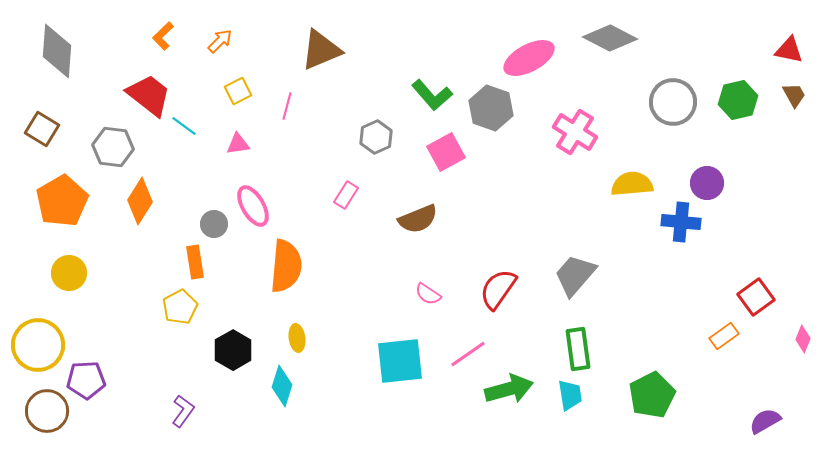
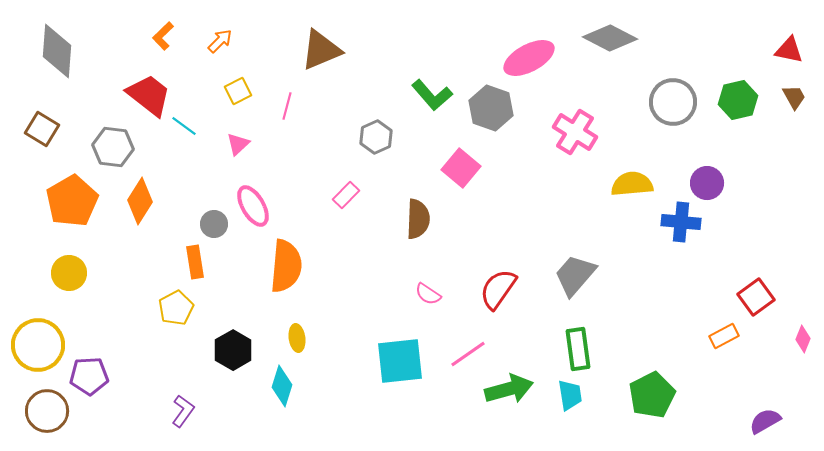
brown trapezoid at (794, 95): moved 2 px down
pink triangle at (238, 144): rotated 35 degrees counterclockwise
pink square at (446, 152): moved 15 px right, 16 px down; rotated 21 degrees counterclockwise
pink rectangle at (346, 195): rotated 12 degrees clockwise
orange pentagon at (62, 201): moved 10 px right
brown semicircle at (418, 219): rotated 66 degrees counterclockwise
yellow pentagon at (180, 307): moved 4 px left, 1 px down
orange rectangle at (724, 336): rotated 8 degrees clockwise
purple pentagon at (86, 380): moved 3 px right, 4 px up
